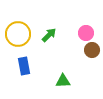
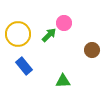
pink circle: moved 22 px left, 10 px up
blue rectangle: rotated 30 degrees counterclockwise
